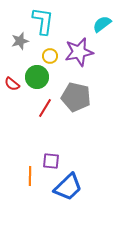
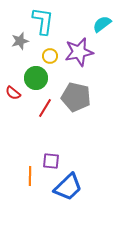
green circle: moved 1 px left, 1 px down
red semicircle: moved 1 px right, 9 px down
